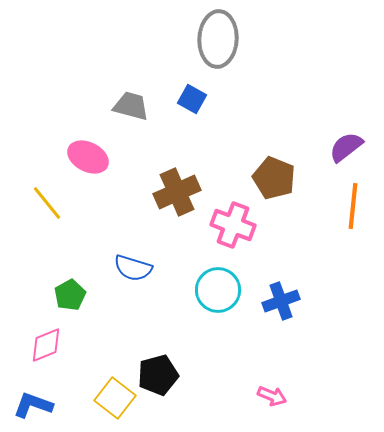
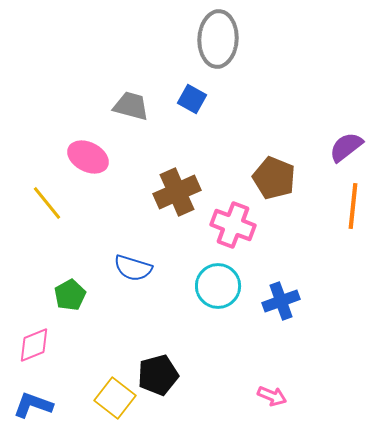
cyan circle: moved 4 px up
pink diamond: moved 12 px left
